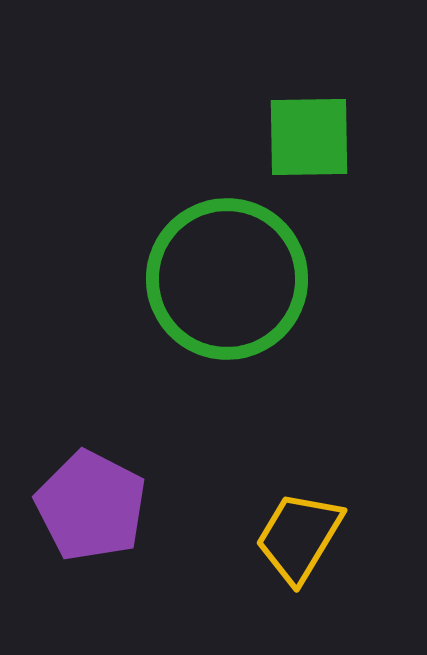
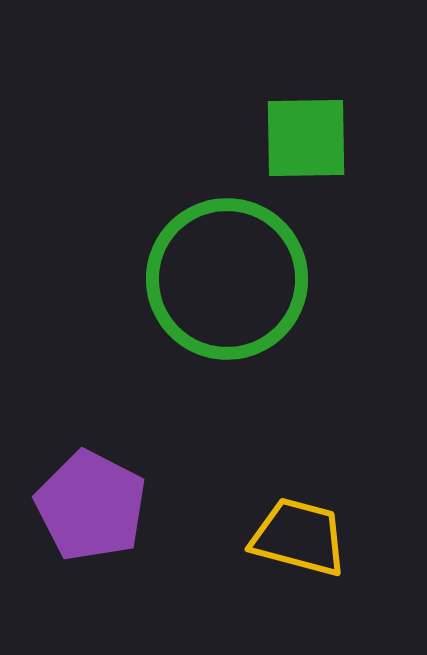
green square: moved 3 px left, 1 px down
yellow trapezoid: rotated 74 degrees clockwise
